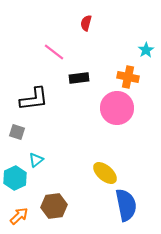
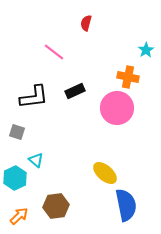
black rectangle: moved 4 px left, 13 px down; rotated 18 degrees counterclockwise
black L-shape: moved 2 px up
cyan triangle: rotated 42 degrees counterclockwise
brown hexagon: moved 2 px right
